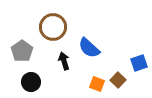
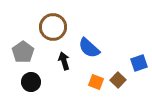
gray pentagon: moved 1 px right, 1 px down
orange square: moved 1 px left, 2 px up
